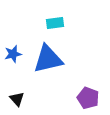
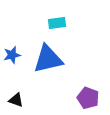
cyan rectangle: moved 2 px right
blue star: moved 1 px left, 1 px down
black triangle: moved 1 px left, 1 px down; rotated 28 degrees counterclockwise
